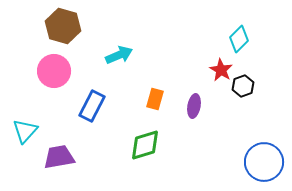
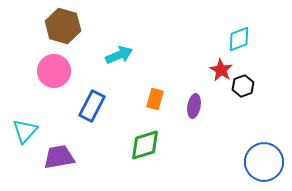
cyan diamond: rotated 24 degrees clockwise
